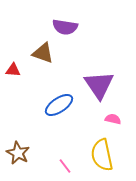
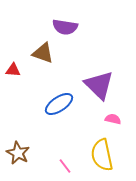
purple triangle: rotated 12 degrees counterclockwise
blue ellipse: moved 1 px up
